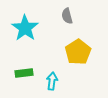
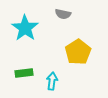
gray semicircle: moved 4 px left, 2 px up; rotated 63 degrees counterclockwise
